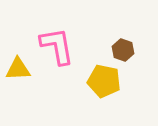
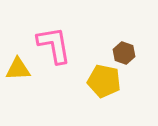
pink L-shape: moved 3 px left, 1 px up
brown hexagon: moved 1 px right, 3 px down
